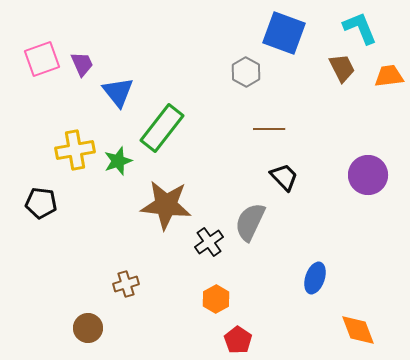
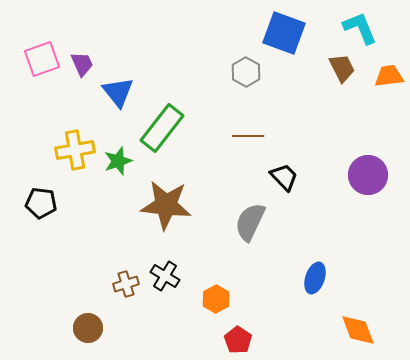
brown line: moved 21 px left, 7 px down
black cross: moved 44 px left, 34 px down; rotated 24 degrees counterclockwise
